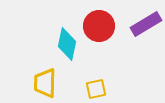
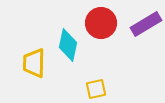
red circle: moved 2 px right, 3 px up
cyan diamond: moved 1 px right, 1 px down
yellow trapezoid: moved 11 px left, 20 px up
